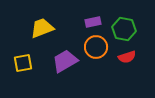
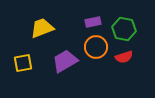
red semicircle: moved 3 px left
